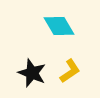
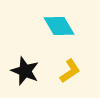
black star: moved 7 px left, 2 px up
